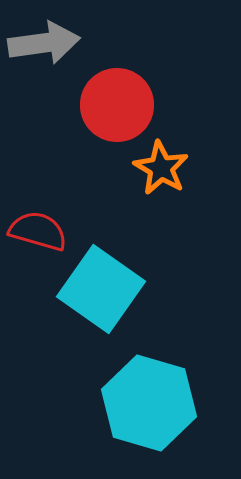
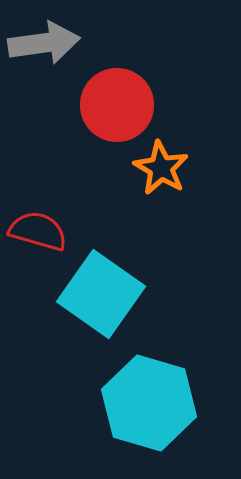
cyan square: moved 5 px down
